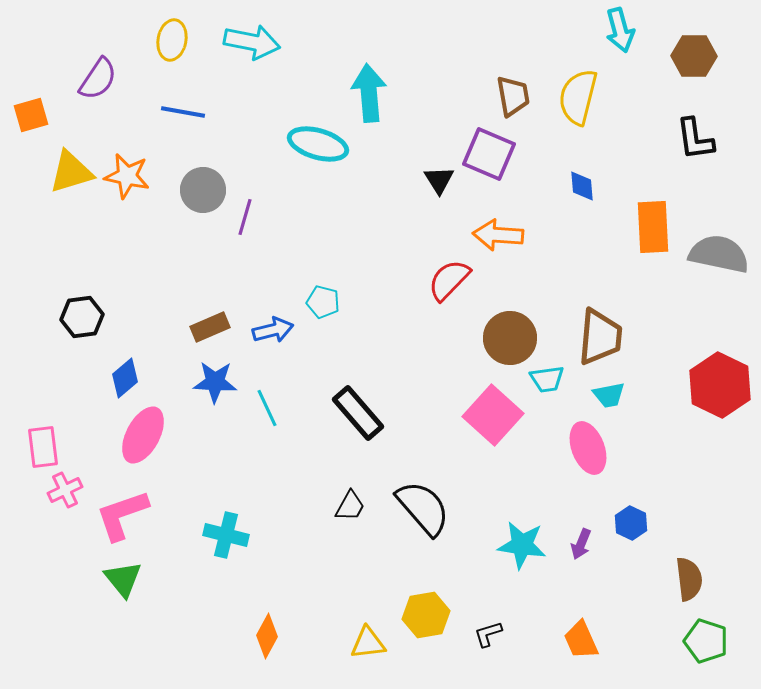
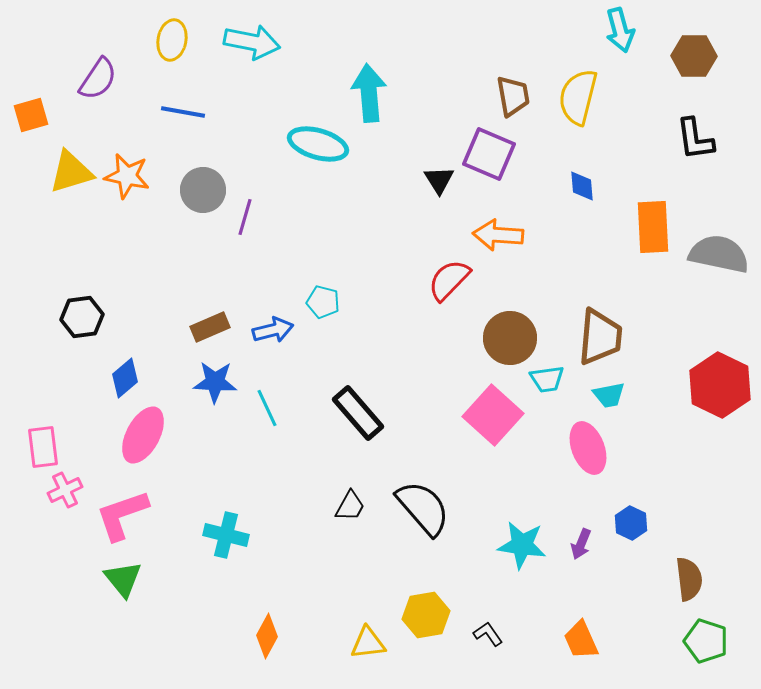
black L-shape at (488, 634): rotated 72 degrees clockwise
